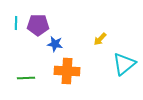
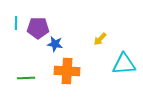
purple pentagon: moved 3 px down
cyan triangle: rotated 35 degrees clockwise
